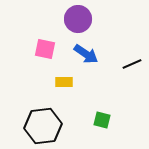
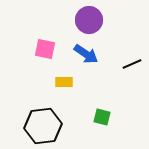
purple circle: moved 11 px right, 1 px down
green square: moved 3 px up
